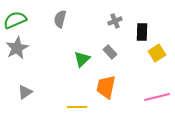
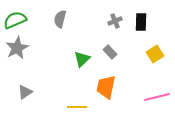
black rectangle: moved 1 px left, 10 px up
yellow square: moved 2 px left, 1 px down
